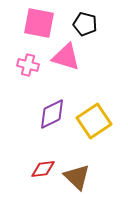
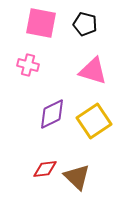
pink square: moved 2 px right
pink triangle: moved 27 px right, 14 px down
red diamond: moved 2 px right
